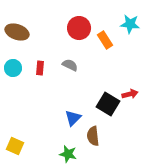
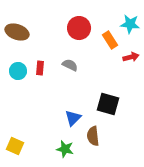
orange rectangle: moved 5 px right
cyan circle: moved 5 px right, 3 px down
red arrow: moved 1 px right, 37 px up
black square: rotated 15 degrees counterclockwise
green star: moved 3 px left, 5 px up
